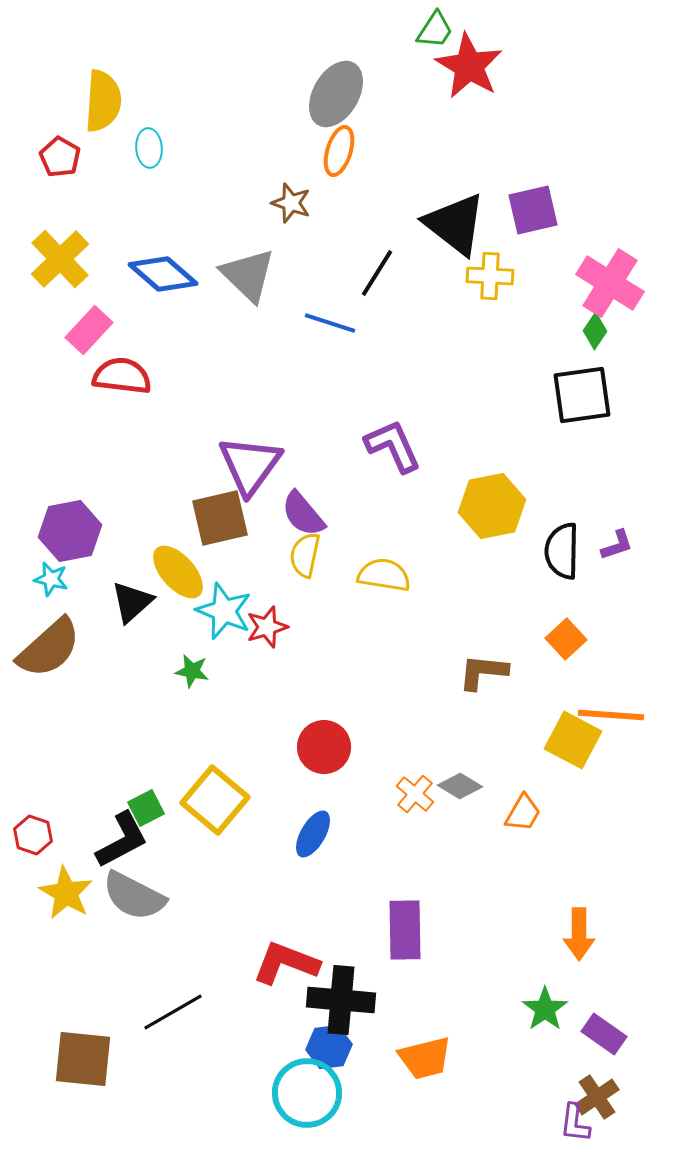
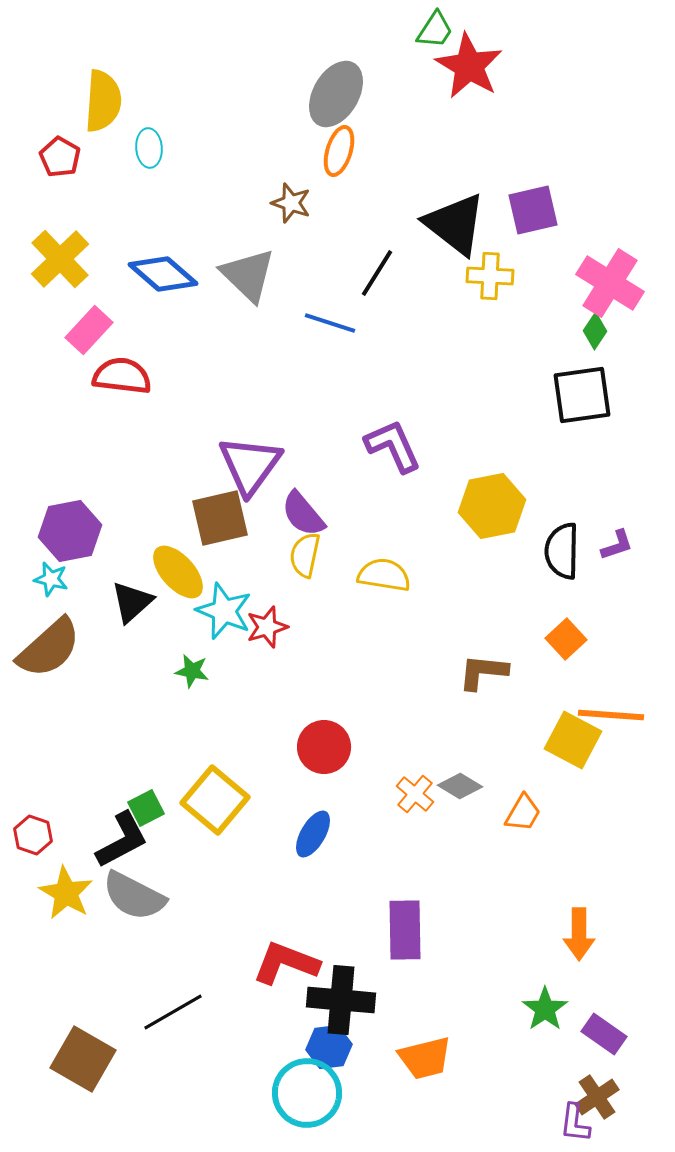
brown square at (83, 1059): rotated 24 degrees clockwise
